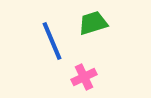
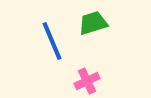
pink cross: moved 3 px right, 4 px down
